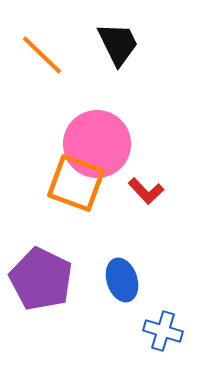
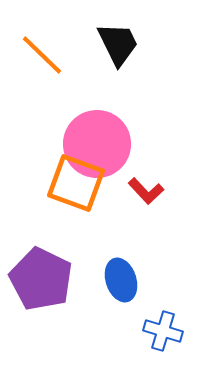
blue ellipse: moved 1 px left
